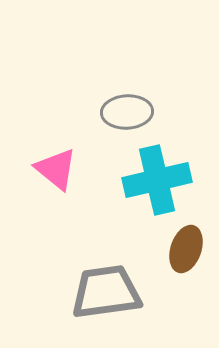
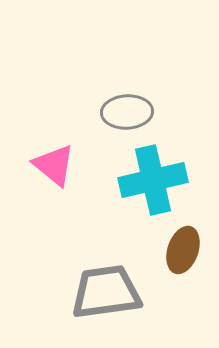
pink triangle: moved 2 px left, 4 px up
cyan cross: moved 4 px left
brown ellipse: moved 3 px left, 1 px down
